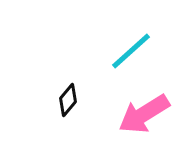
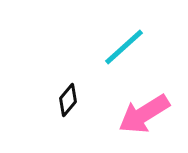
cyan line: moved 7 px left, 4 px up
